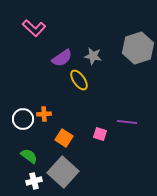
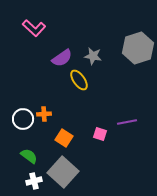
purple line: rotated 18 degrees counterclockwise
